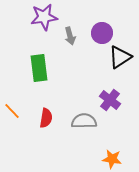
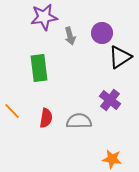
gray semicircle: moved 5 px left
